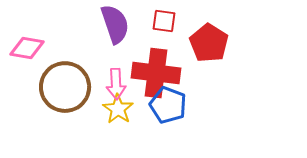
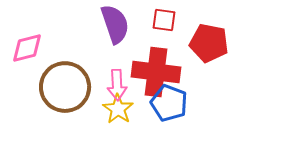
red square: moved 1 px up
red pentagon: rotated 21 degrees counterclockwise
pink diamond: rotated 24 degrees counterclockwise
red cross: moved 1 px up
pink arrow: moved 1 px right, 1 px down
blue pentagon: moved 1 px right, 2 px up
